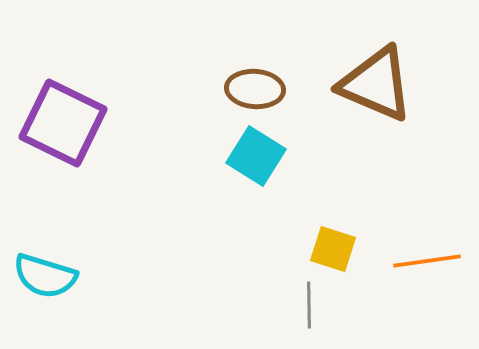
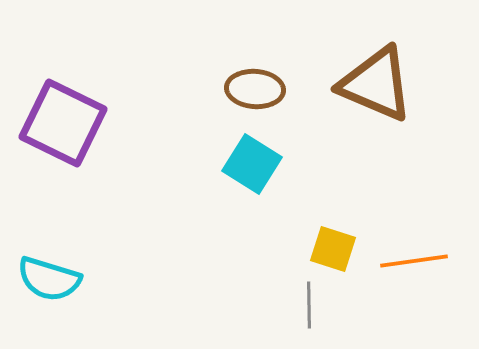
cyan square: moved 4 px left, 8 px down
orange line: moved 13 px left
cyan semicircle: moved 4 px right, 3 px down
